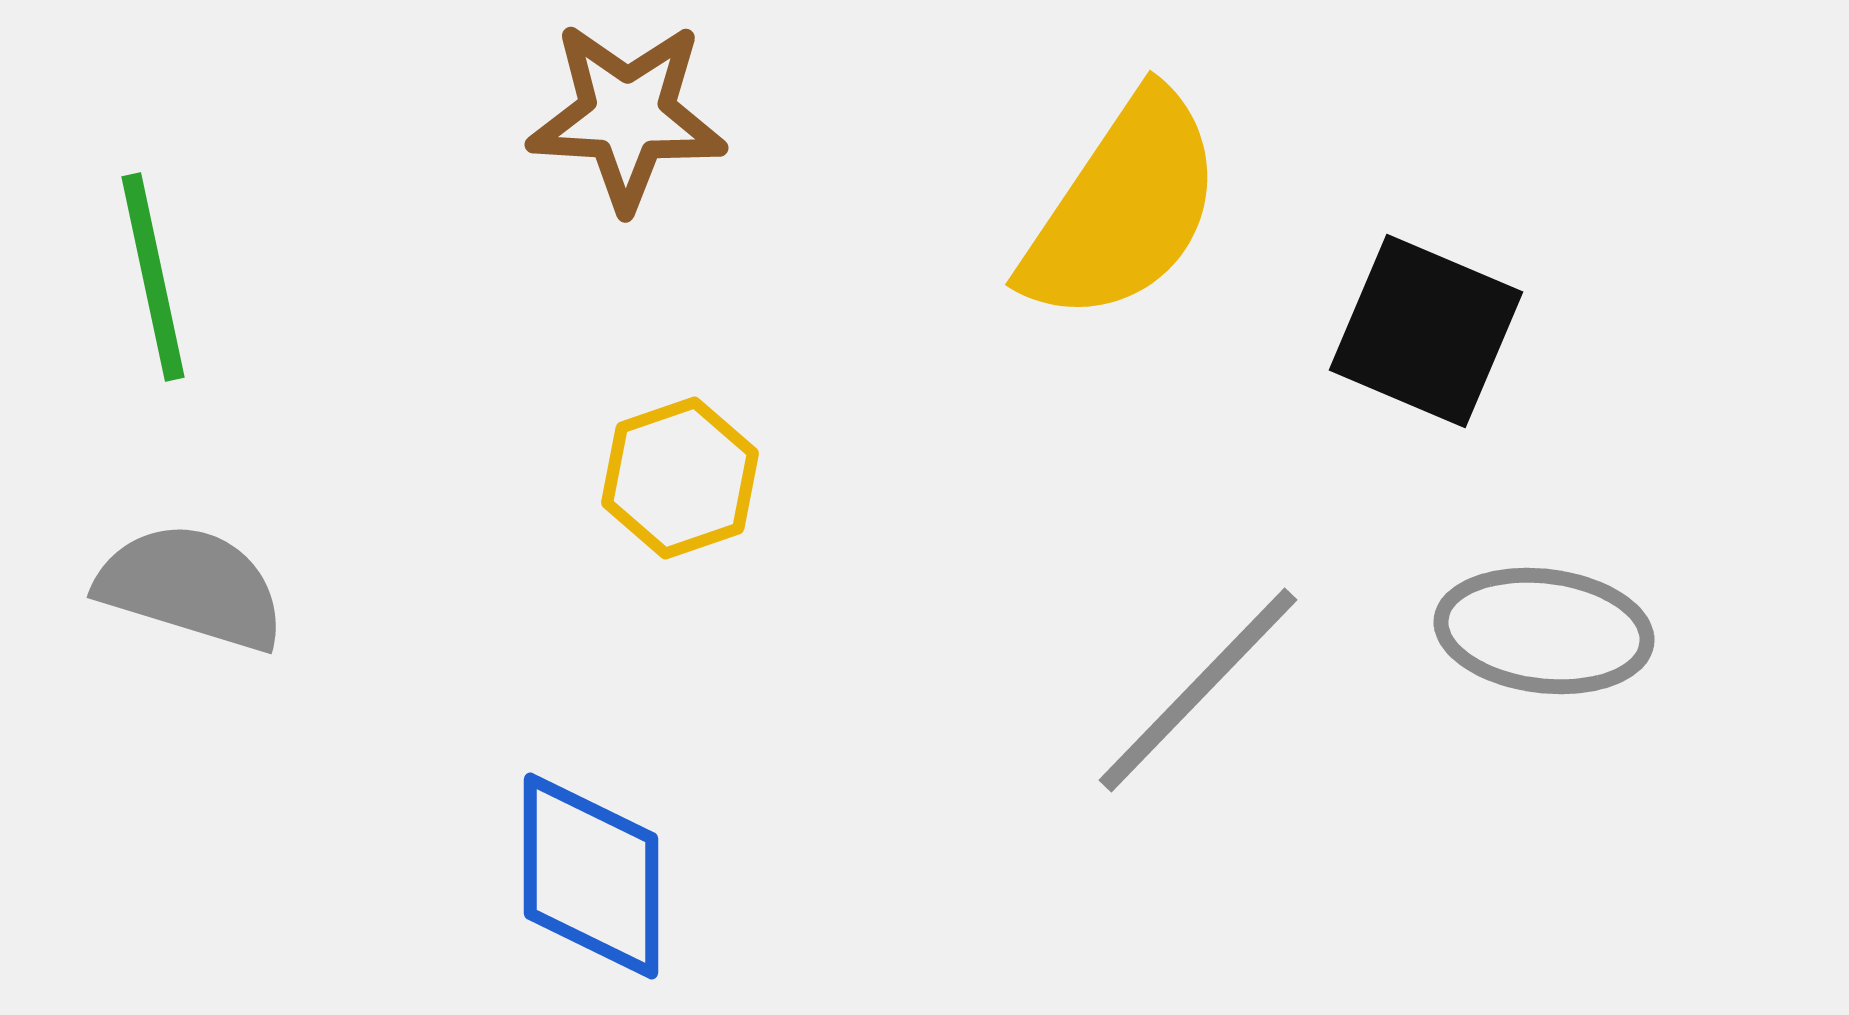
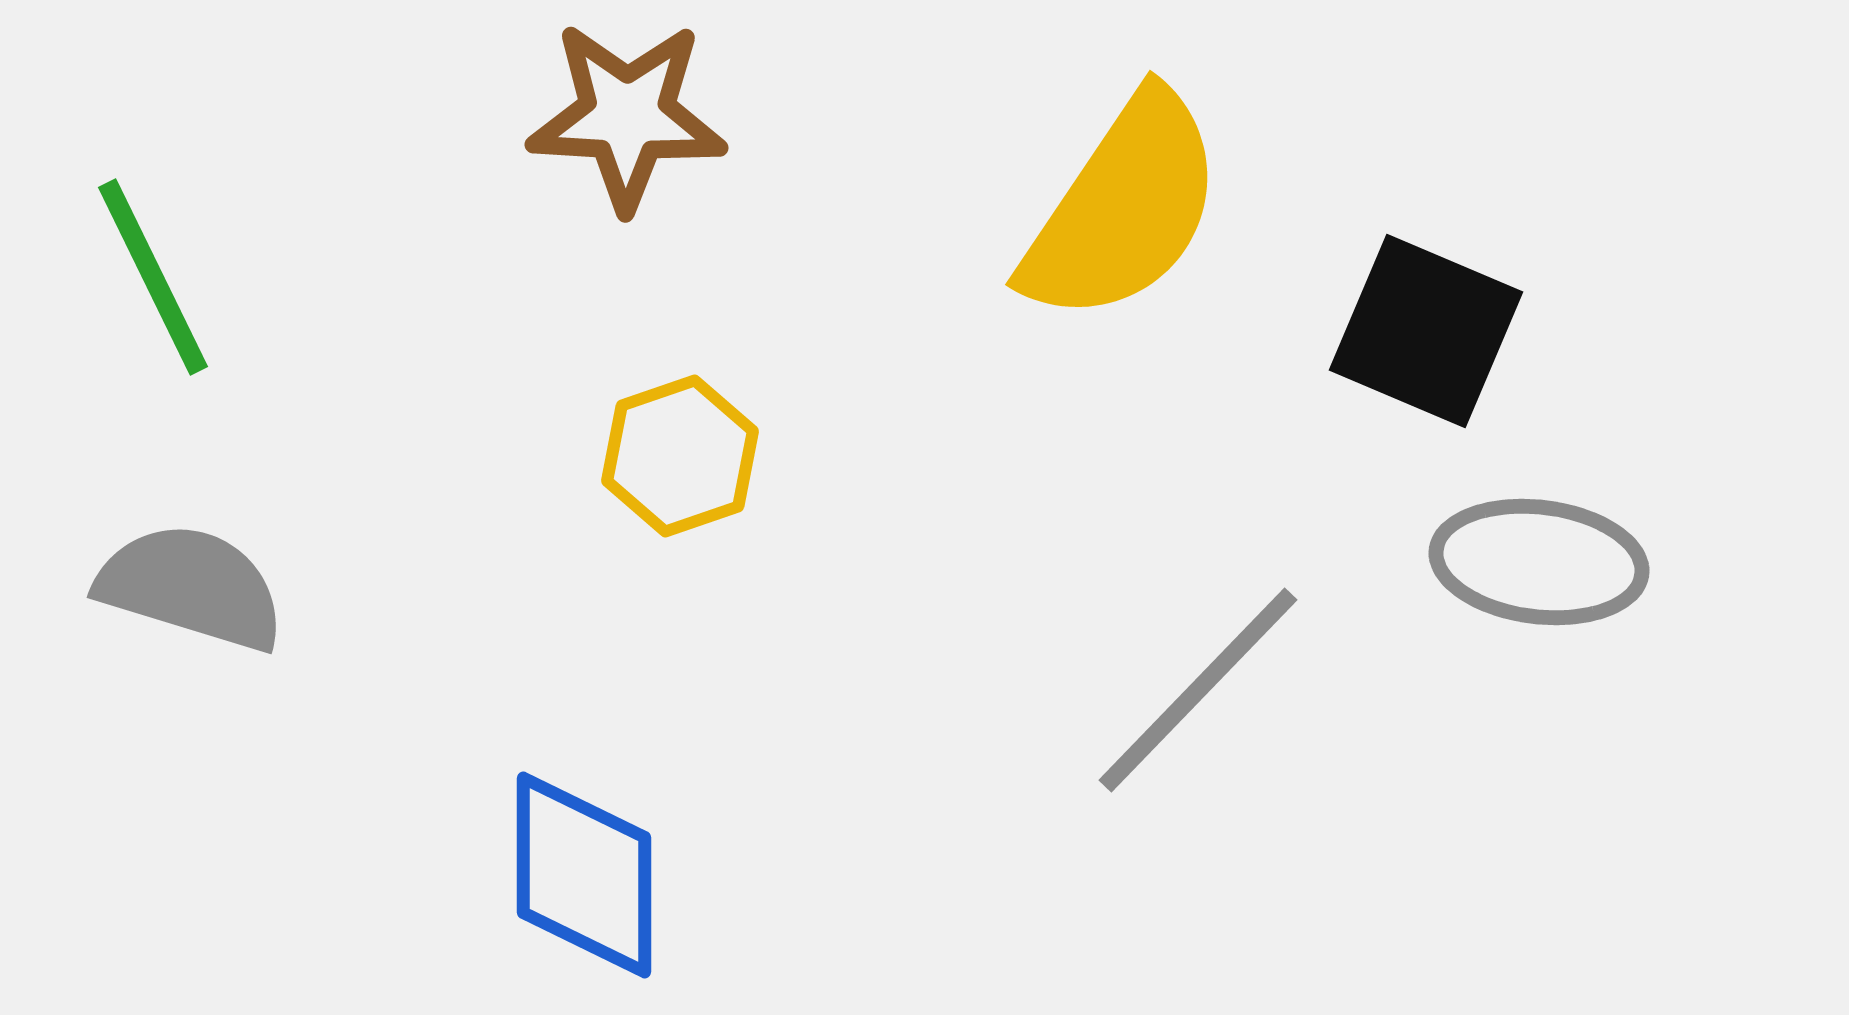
green line: rotated 14 degrees counterclockwise
yellow hexagon: moved 22 px up
gray ellipse: moved 5 px left, 69 px up
blue diamond: moved 7 px left, 1 px up
